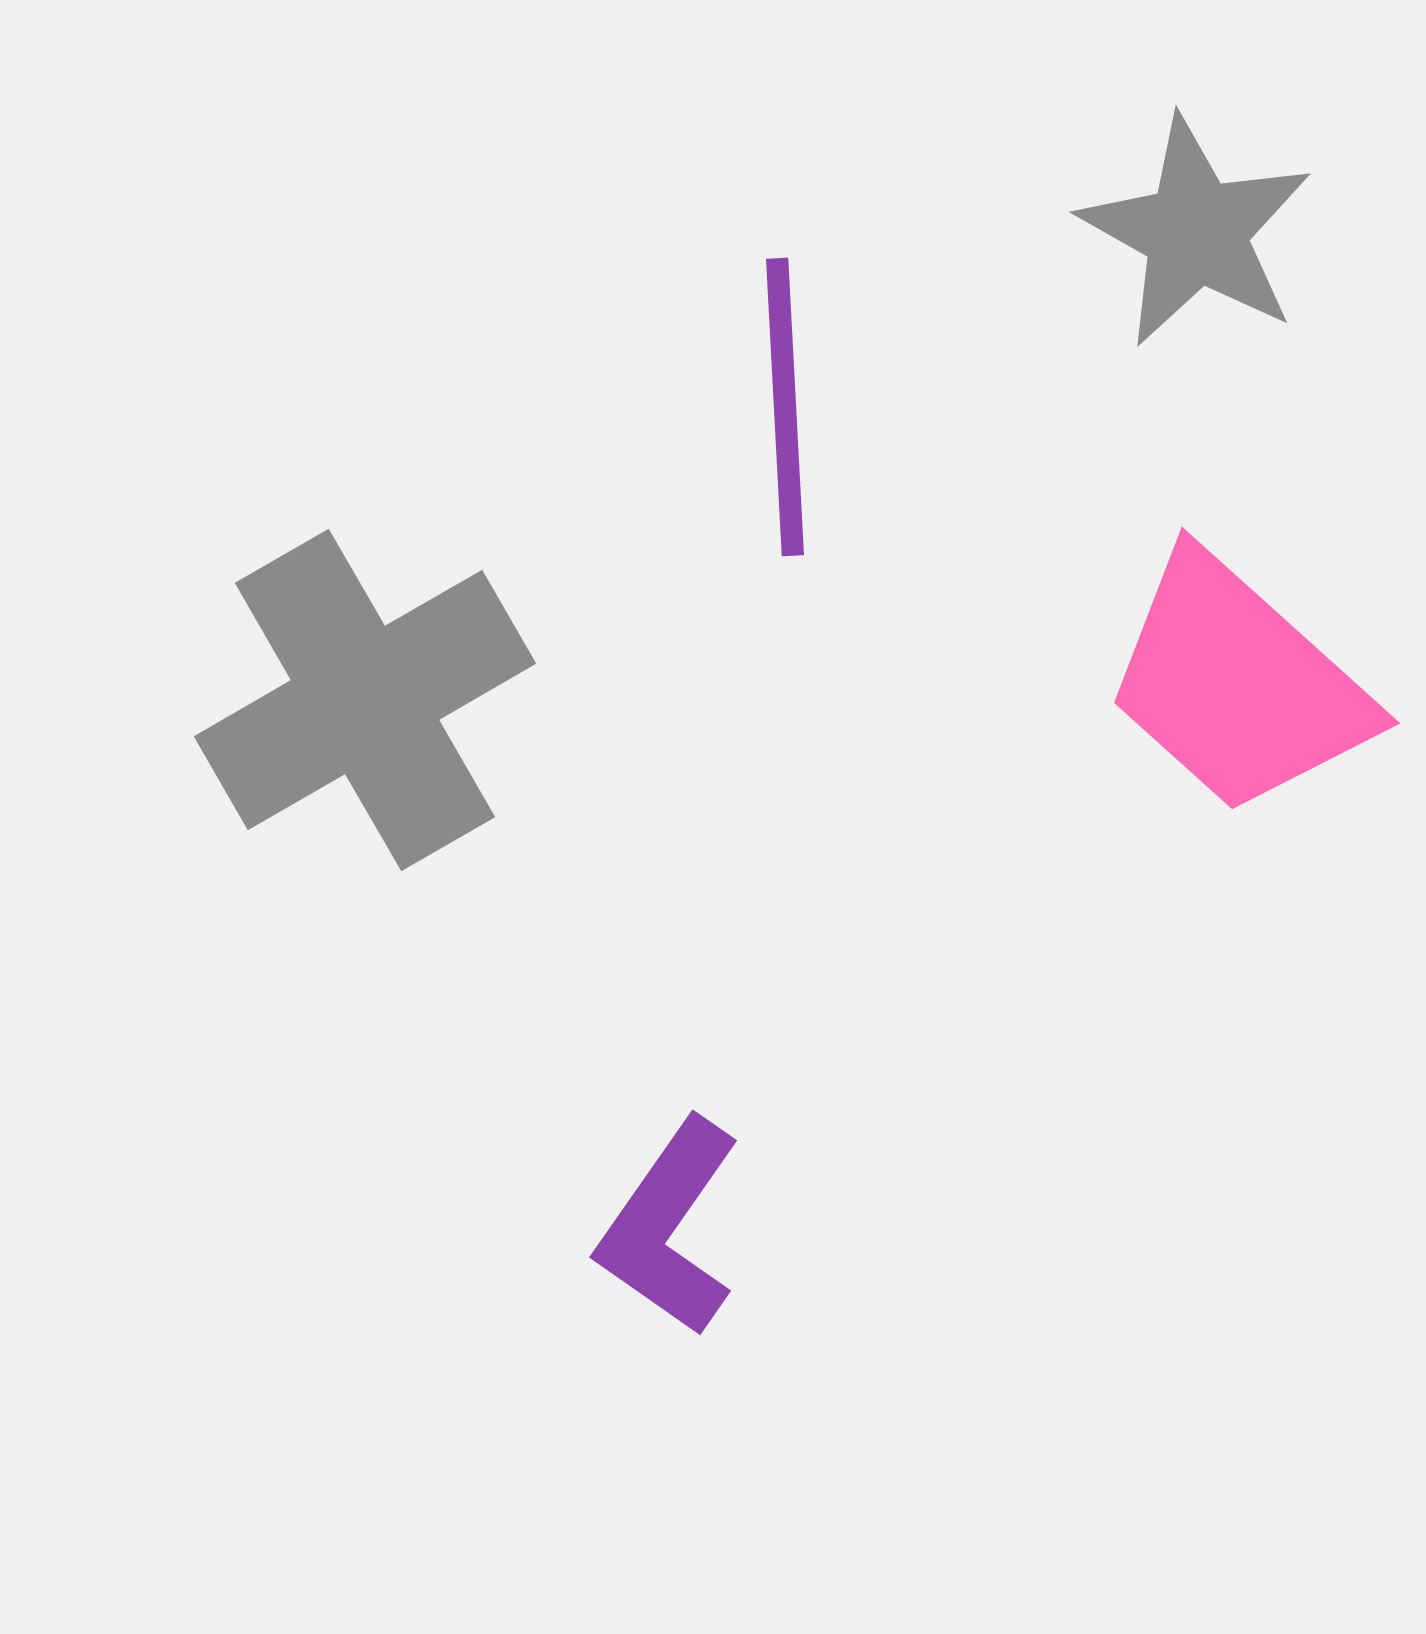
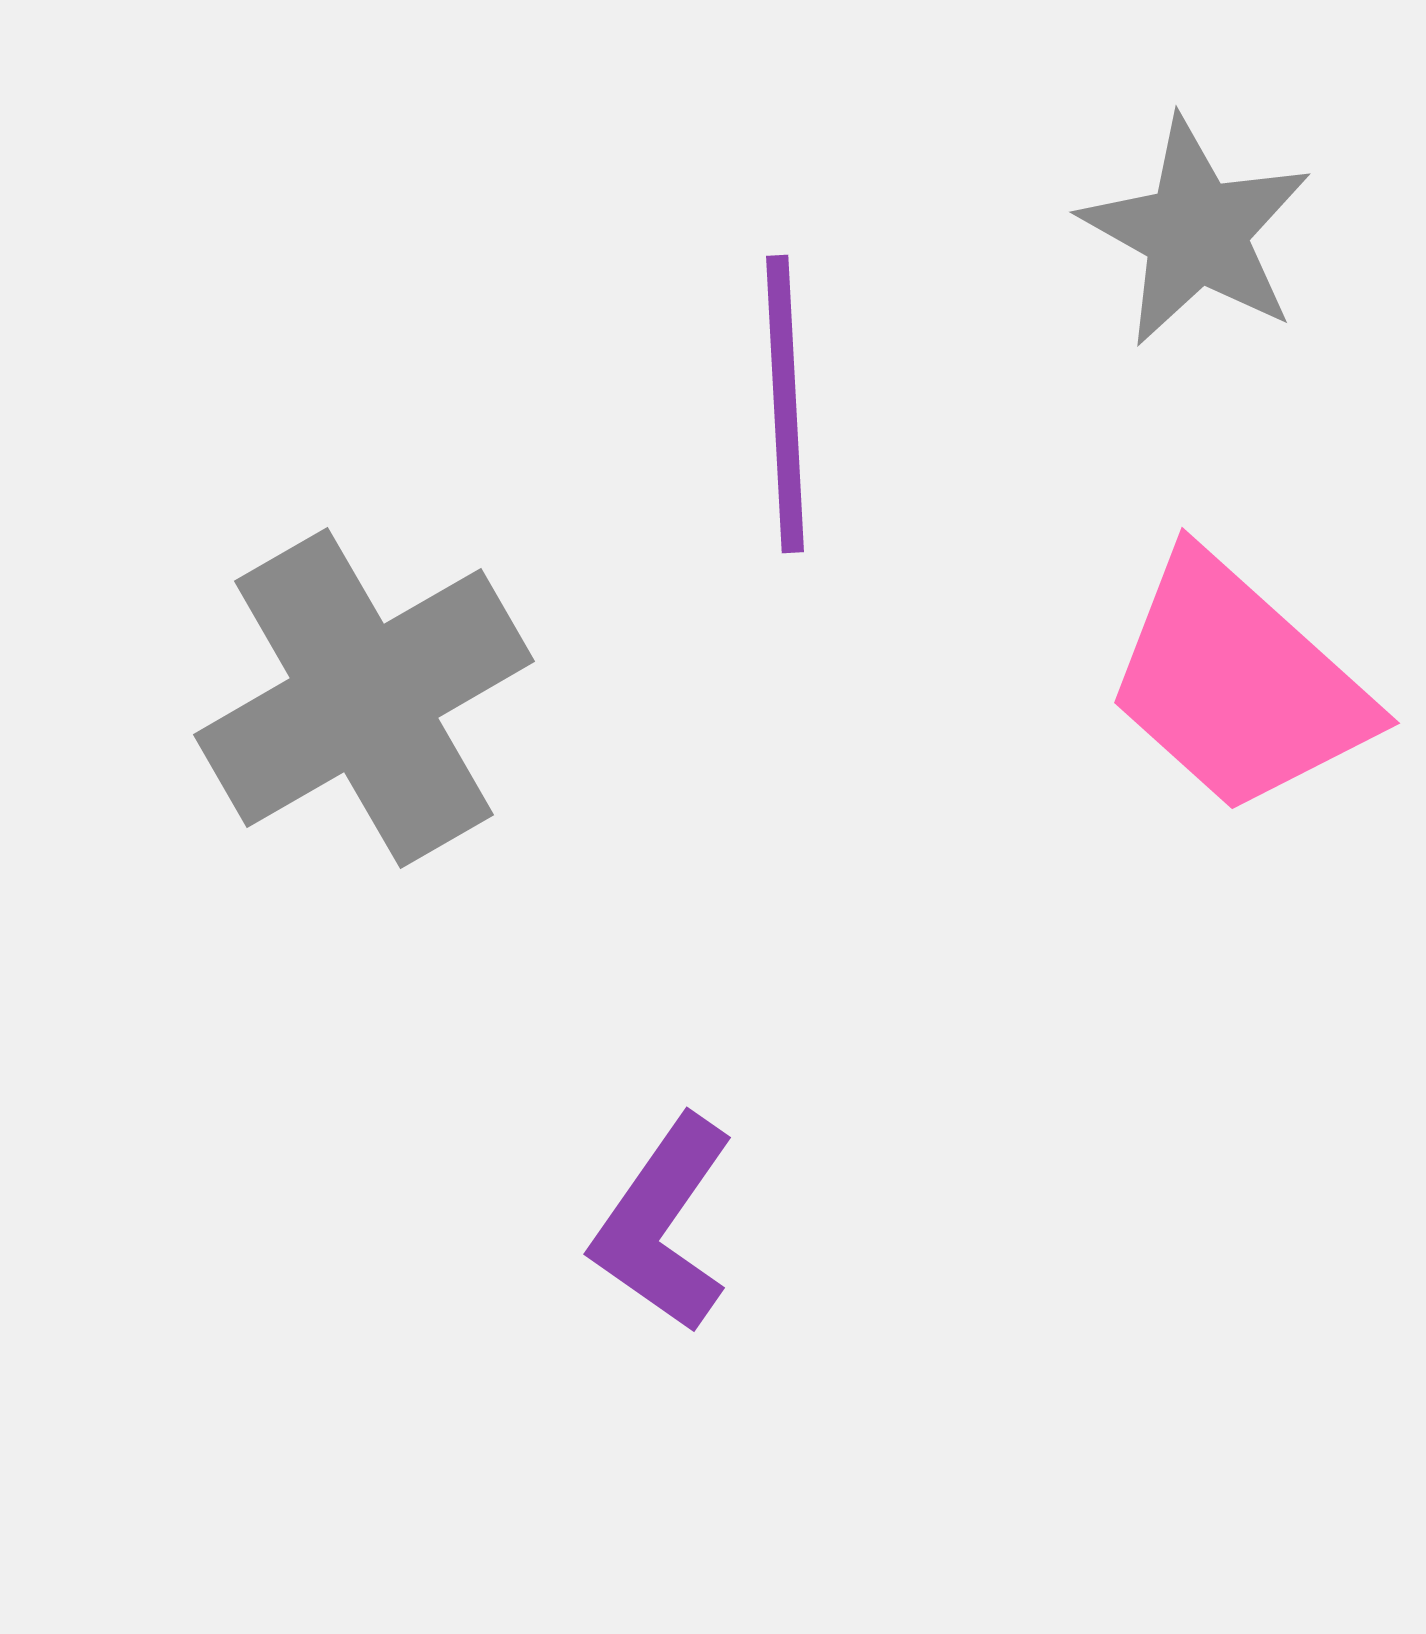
purple line: moved 3 px up
gray cross: moved 1 px left, 2 px up
purple L-shape: moved 6 px left, 3 px up
